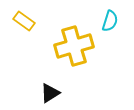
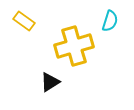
black triangle: moved 11 px up
